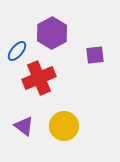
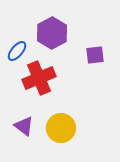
yellow circle: moved 3 px left, 2 px down
